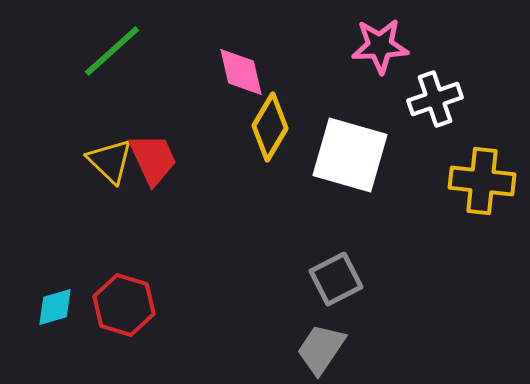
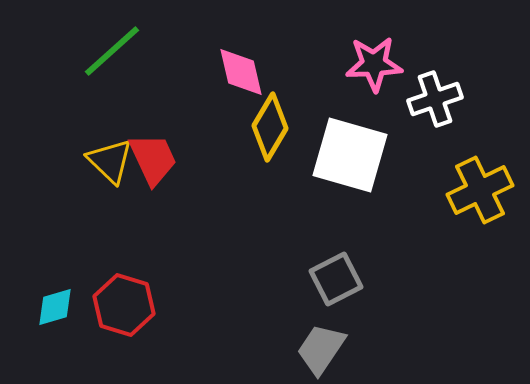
pink star: moved 6 px left, 18 px down
yellow cross: moved 2 px left, 9 px down; rotated 32 degrees counterclockwise
